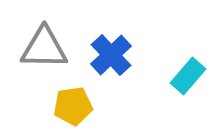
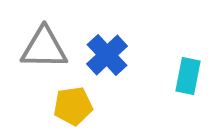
blue cross: moved 4 px left
cyan rectangle: rotated 30 degrees counterclockwise
